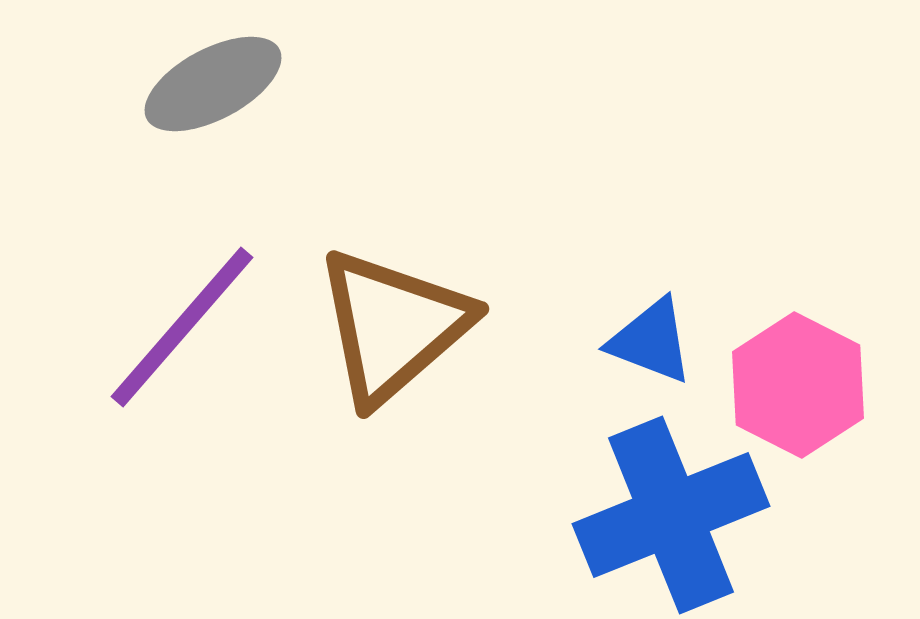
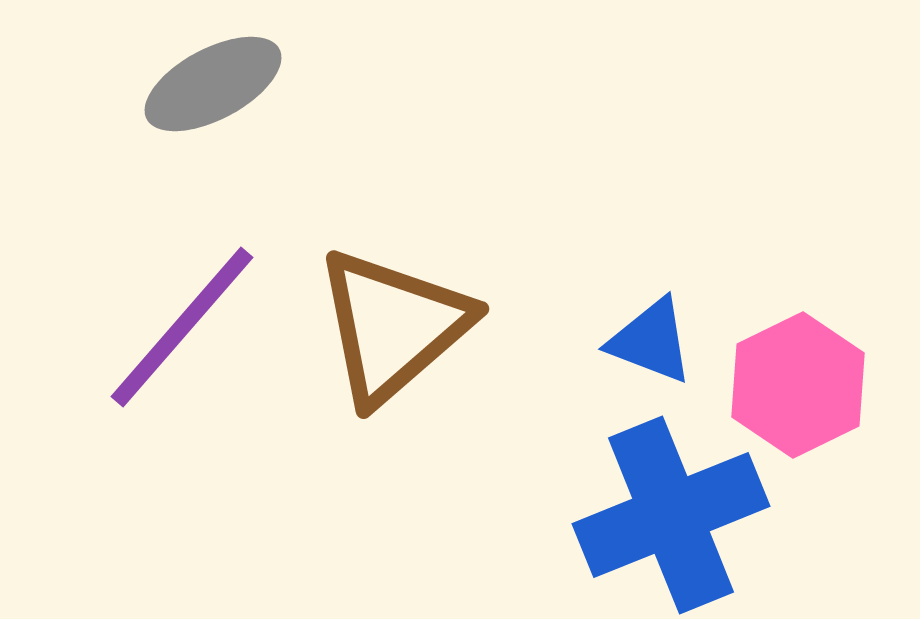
pink hexagon: rotated 7 degrees clockwise
